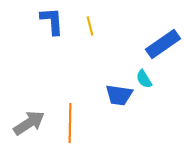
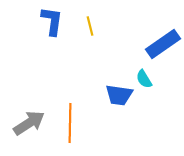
blue L-shape: rotated 12 degrees clockwise
